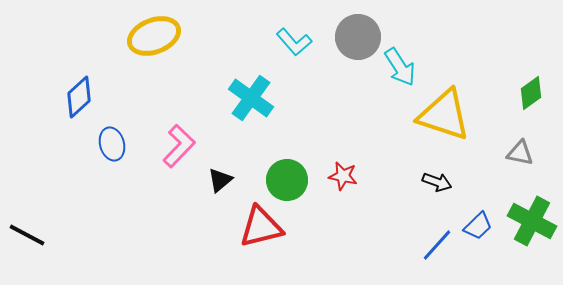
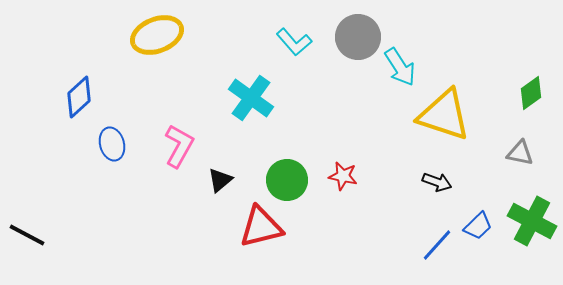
yellow ellipse: moved 3 px right, 1 px up
pink L-shape: rotated 15 degrees counterclockwise
